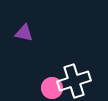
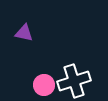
pink circle: moved 8 px left, 3 px up
